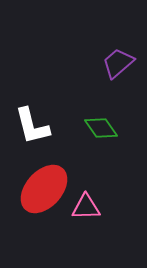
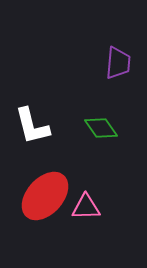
purple trapezoid: rotated 136 degrees clockwise
red ellipse: moved 1 px right, 7 px down
